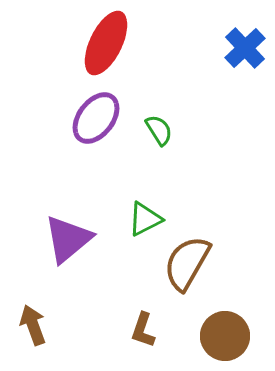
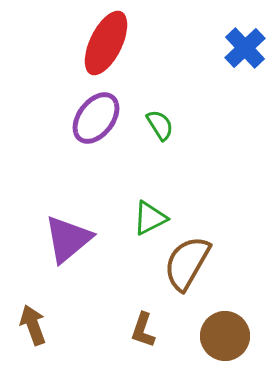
green semicircle: moved 1 px right, 5 px up
green triangle: moved 5 px right, 1 px up
